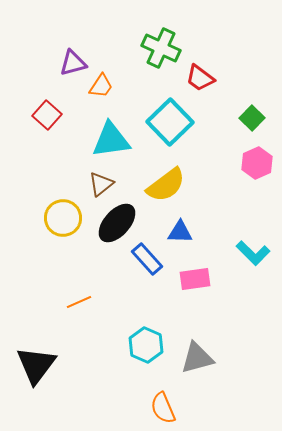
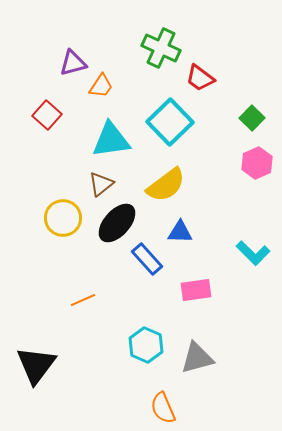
pink rectangle: moved 1 px right, 11 px down
orange line: moved 4 px right, 2 px up
